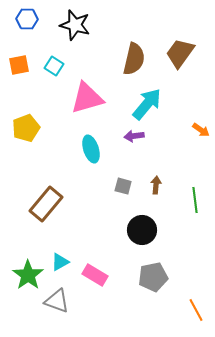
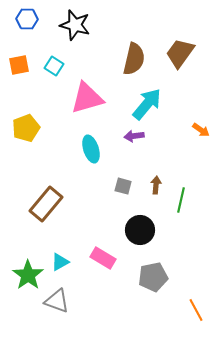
green line: moved 14 px left; rotated 20 degrees clockwise
black circle: moved 2 px left
pink rectangle: moved 8 px right, 17 px up
